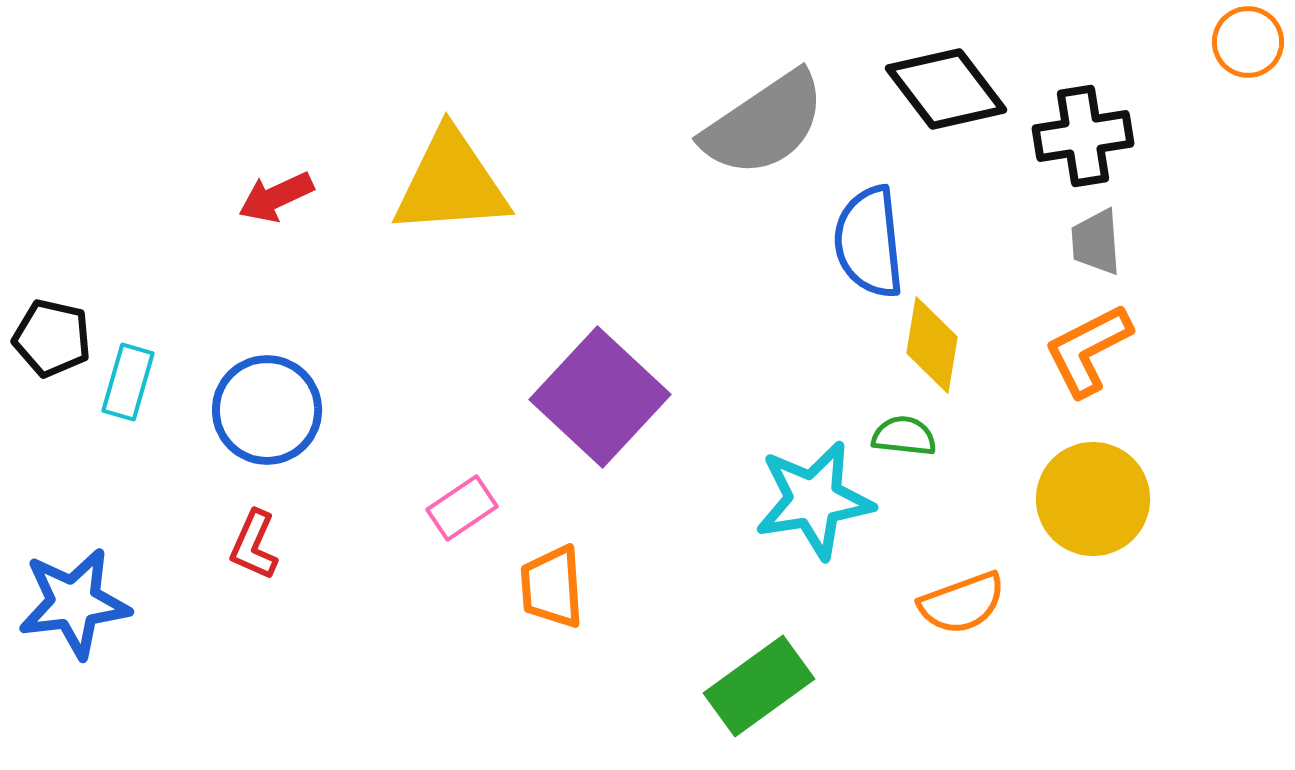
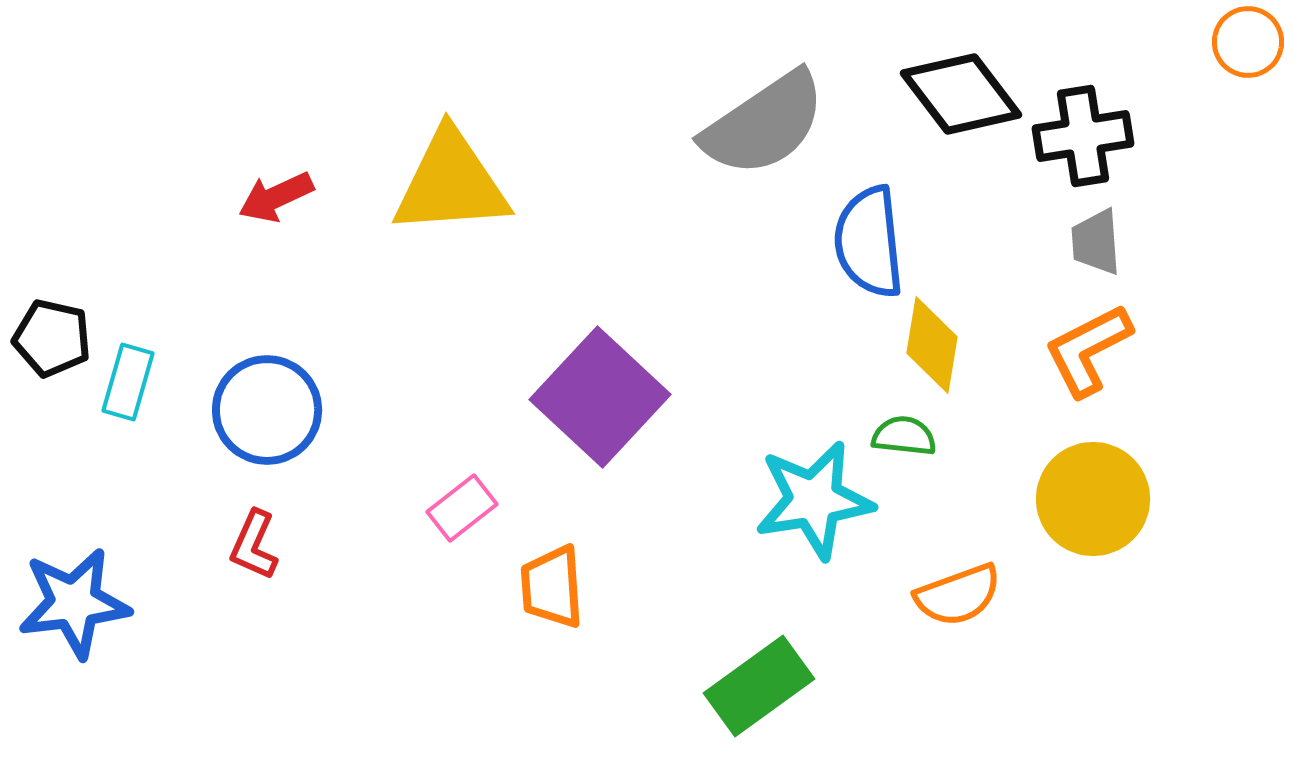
black diamond: moved 15 px right, 5 px down
pink rectangle: rotated 4 degrees counterclockwise
orange semicircle: moved 4 px left, 8 px up
